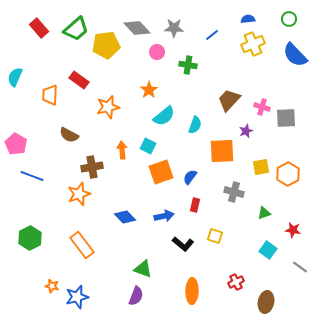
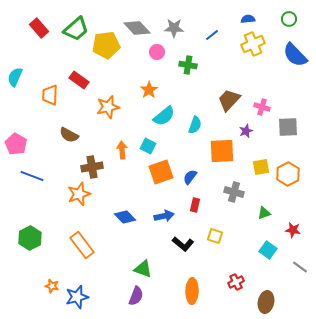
gray square at (286, 118): moved 2 px right, 9 px down
